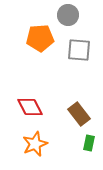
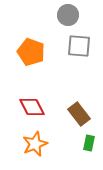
orange pentagon: moved 9 px left, 14 px down; rotated 24 degrees clockwise
gray square: moved 4 px up
red diamond: moved 2 px right
